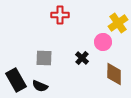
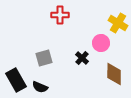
yellow cross: rotated 24 degrees counterclockwise
pink circle: moved 2 px left, 1 px down
gray square: rotated 18 degrees counterclockwise
black semicircle: moved 1 px down
